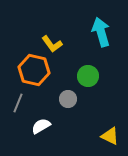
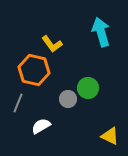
green circle: moved 12 px down
